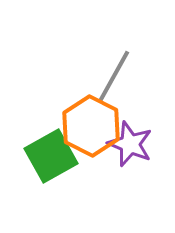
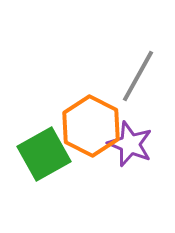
gray line: moved 24 px right
green square: moved 7 px left, 2 px up
